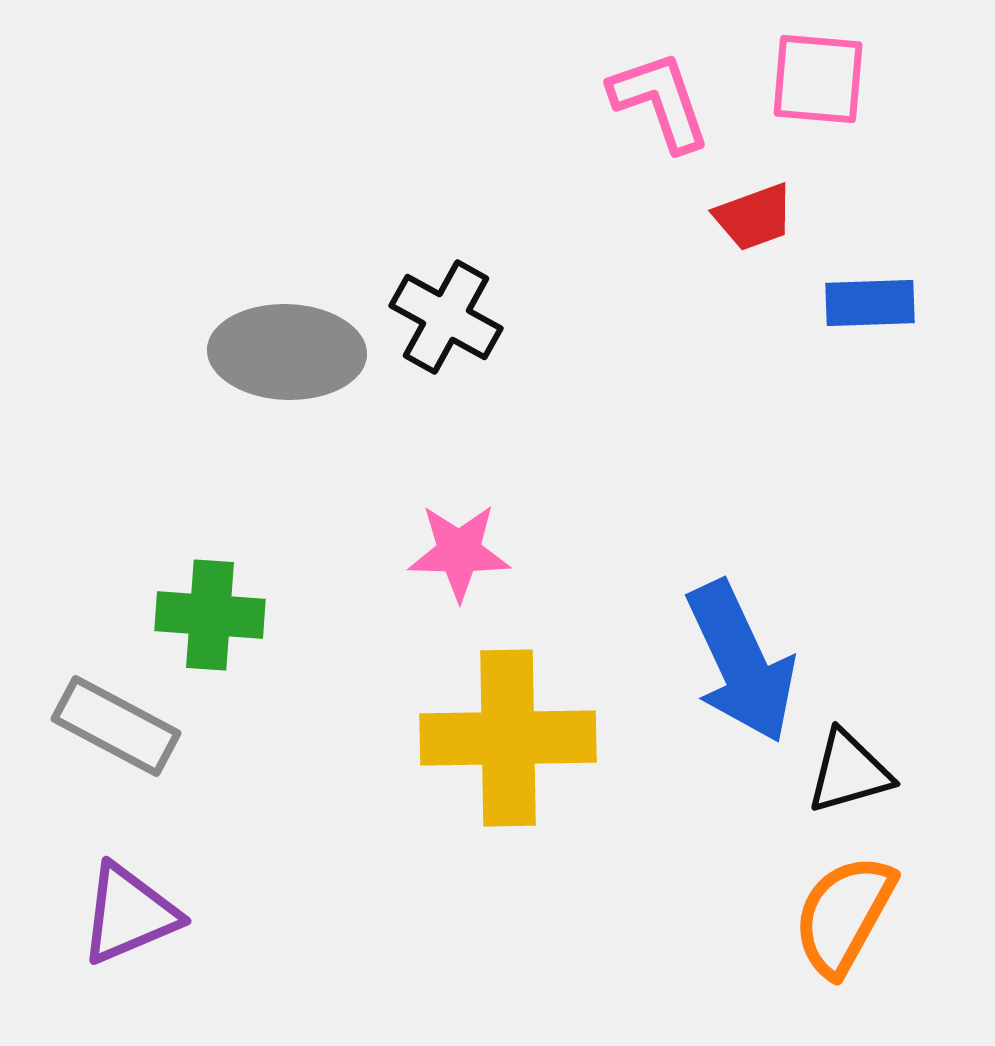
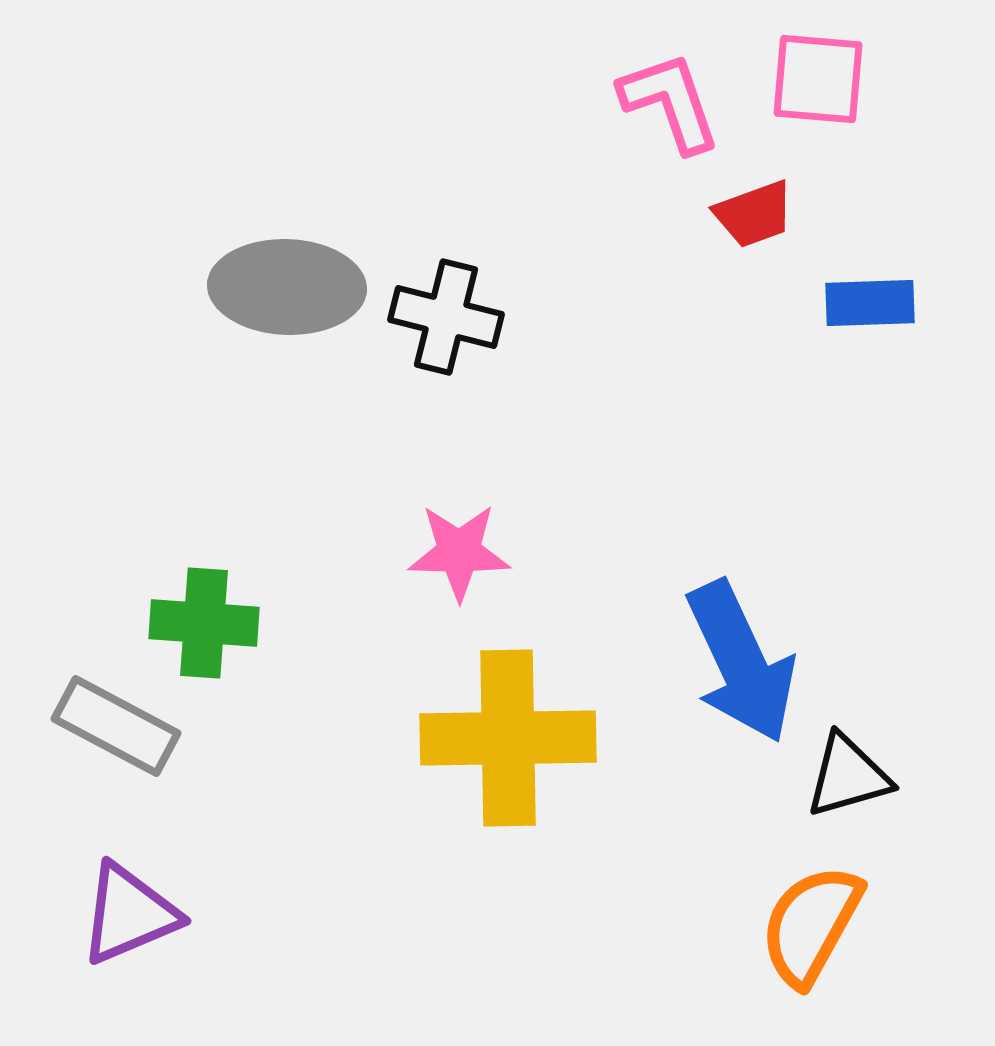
pink L-shape: moved 10 px right, 1 px down
red trapezoid: moved 3 px up
black cross: rotated 15 degrees counterclockwise
gray ellipse: moved 65 px up
green cross: moved 6 px left, 8 px down
black triangle: moved 1 px left, 4 px down
orange semicircle: moved 33 px left, 10 px down
